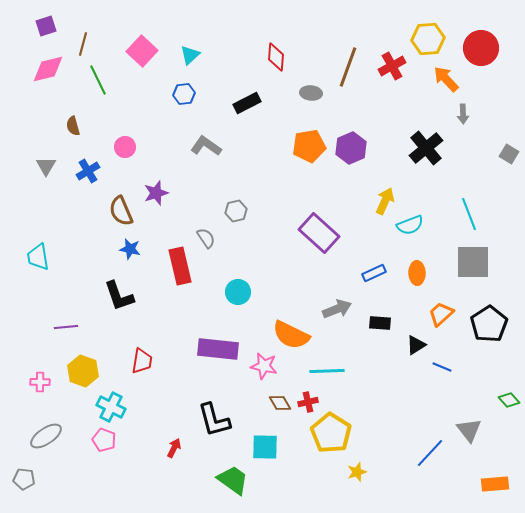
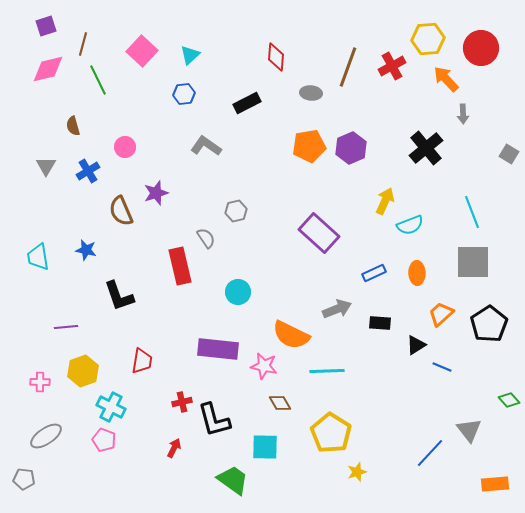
cyan line at (469, 214): moved 3 px right, 2 px up
blue star at (130, 249): moved 44 px left, 1 px down
yellow hexagon at (83, 371): rotated 20 degrees clockwise
red cross at (308, 402): moved 126 px left
